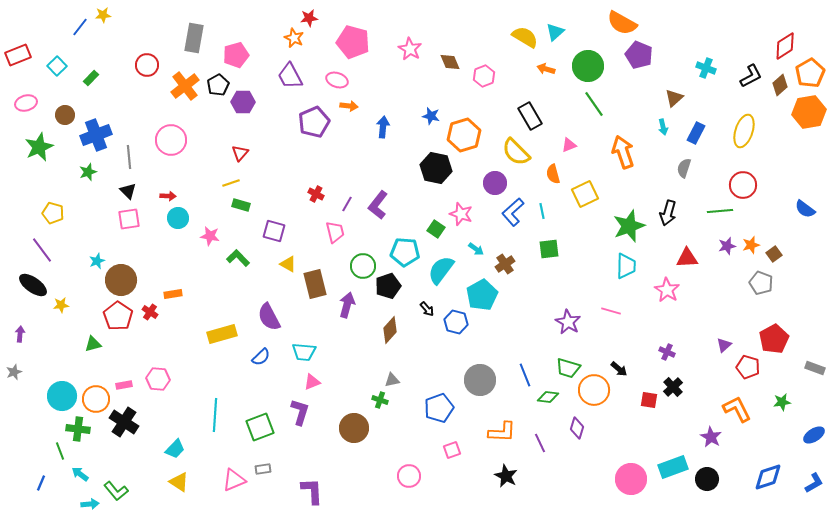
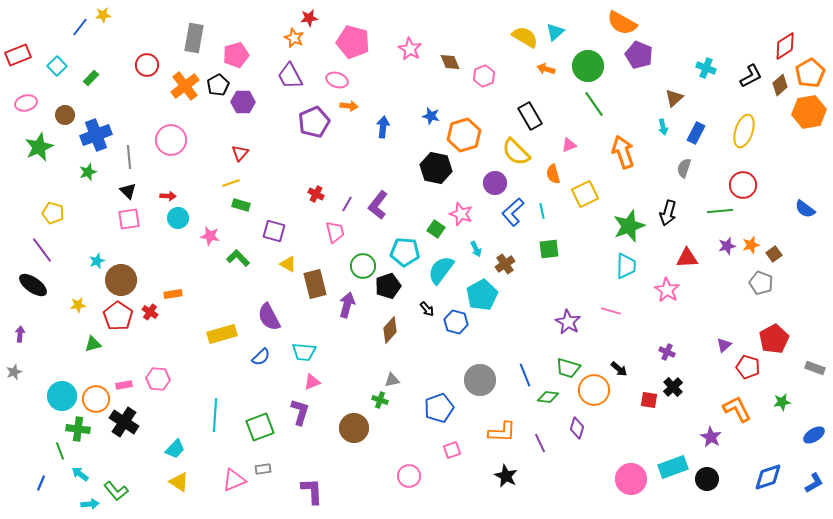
cyan arrow at (476, 249): rotated 28 degrees clockwise
yellow star at (61, 305): moved 17 px right
